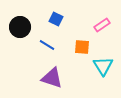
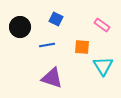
pink rectangle: rotated 70 degrees clockwise
blue line: rotated 42 degrees counterclockwise
